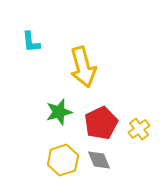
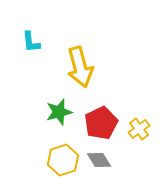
yellow arrow: moved 3 px left
gray diamond: rotated 10 degrees counterclockwise
